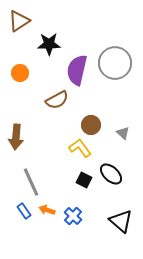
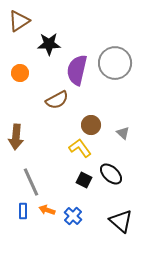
blue rectangle: moved 1 px left; rotated 35 degrees clockwise
